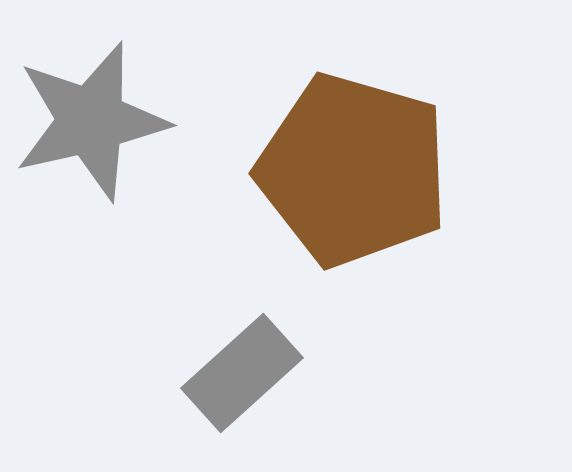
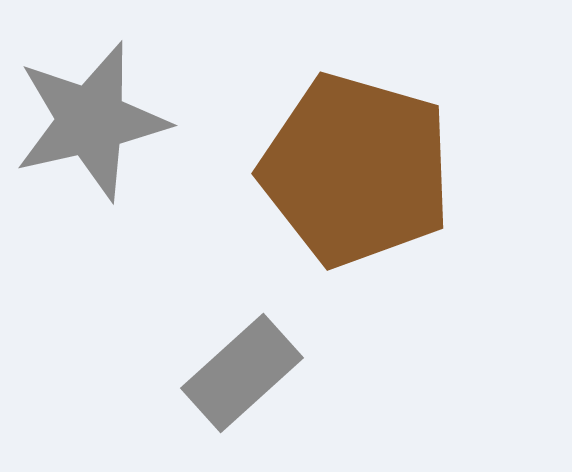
brown pentagon: moved 3 px right
